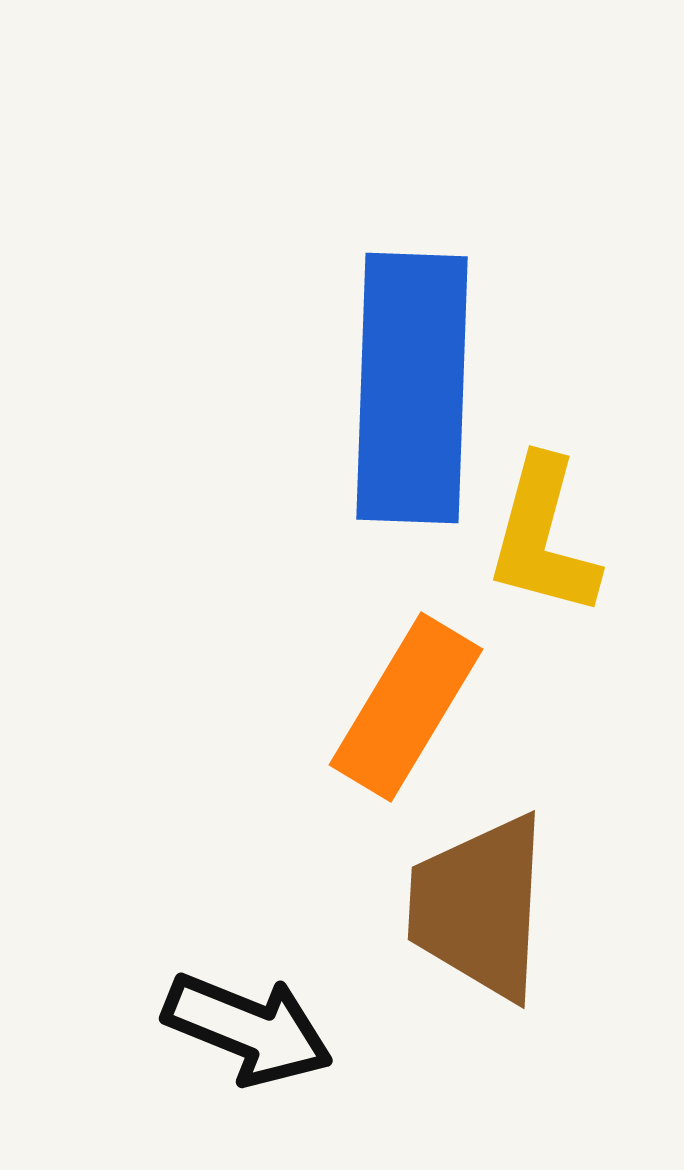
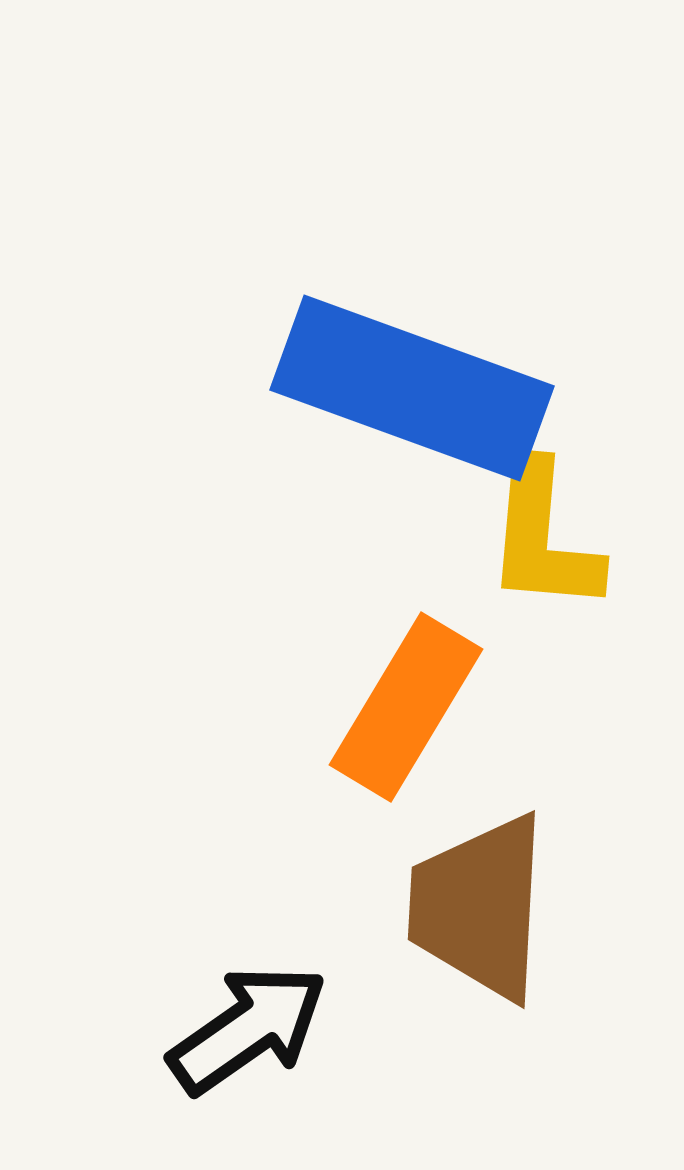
blue rectangle: rotated 72 degrees counterclockwise
yellow L-shape: rotated 10 degrees counterclockwise
black arrow: rotated 57 degrees counterclockwise
